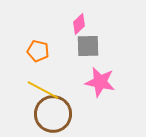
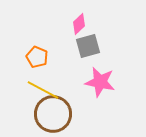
gray square: rotated 15 degrees counterclockwise
orange pentagon: moved 1 px left, 6 px down; rotated 10 degrees clockwise
